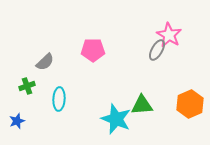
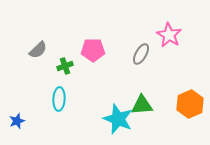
gray ellipse: moved 16 px left, 4 px down
gray semicircle: moved 7 px left, 12 px up
green cross: moved 38 px right, 20 px up
cyan star: moved 2 px right
